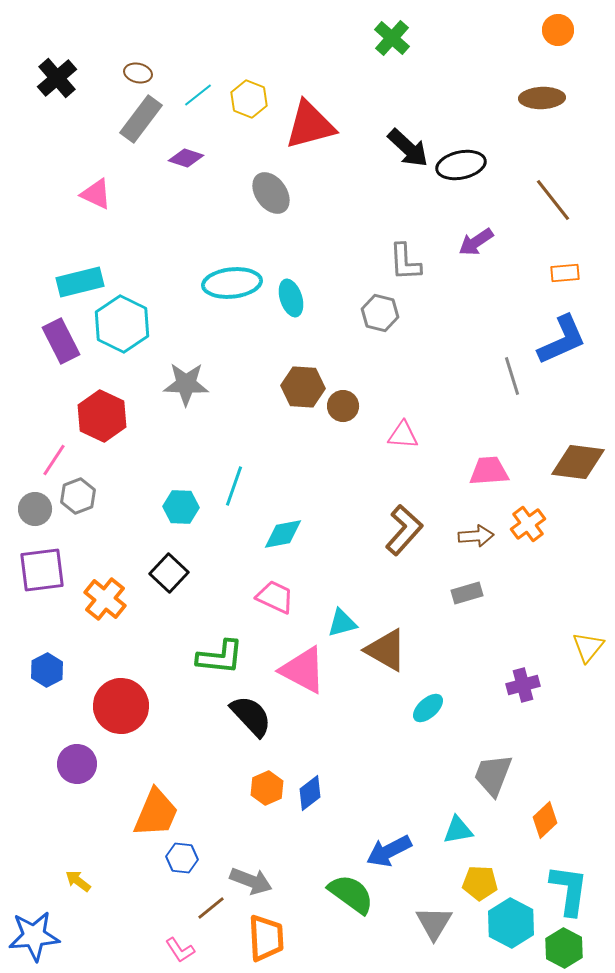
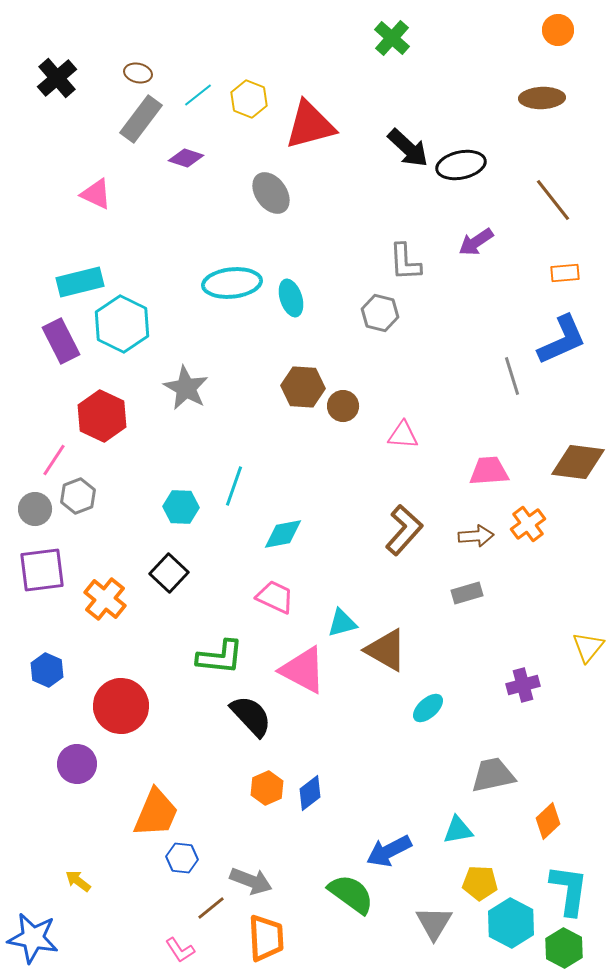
gray star at (186, 384): moved 4 px down; rotated 27 degrees clockwise
blue hexagon at (47, 670): rotated 8 degrees counterclockwise
gray trapezoid at (493, 775): rotated 57 degrees clockwise
orange diamond at (545, 820): moved 3 px right, 1 px down
blue star at (34, 936): moved 1 px left, 2 px down; rotated 15 degrees clockwise
